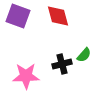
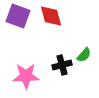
red diamond: moved 7 px left
black cross: moved 1 px down
